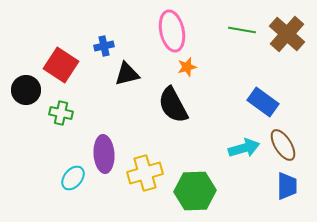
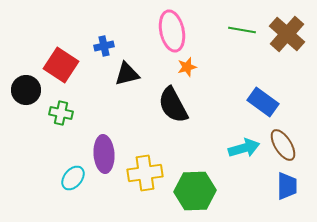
yellow cross: rotated 8 degrees clockwise
